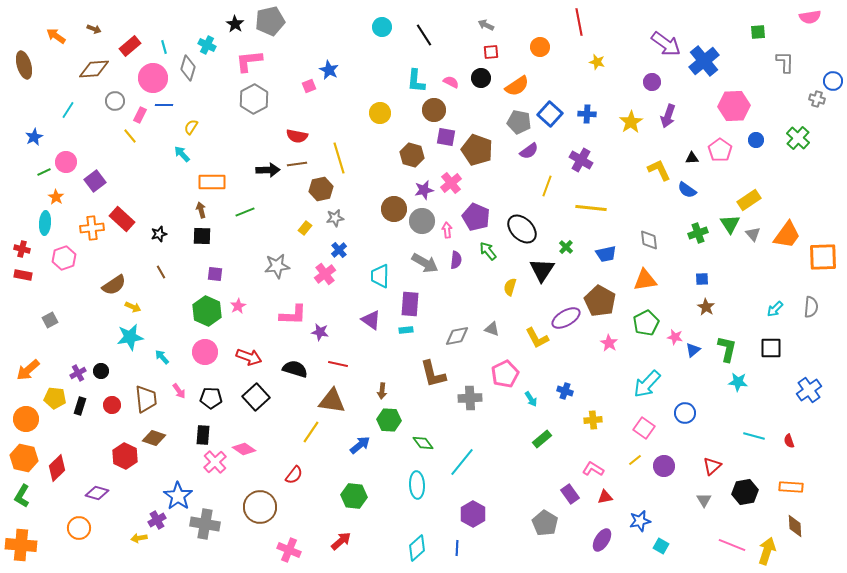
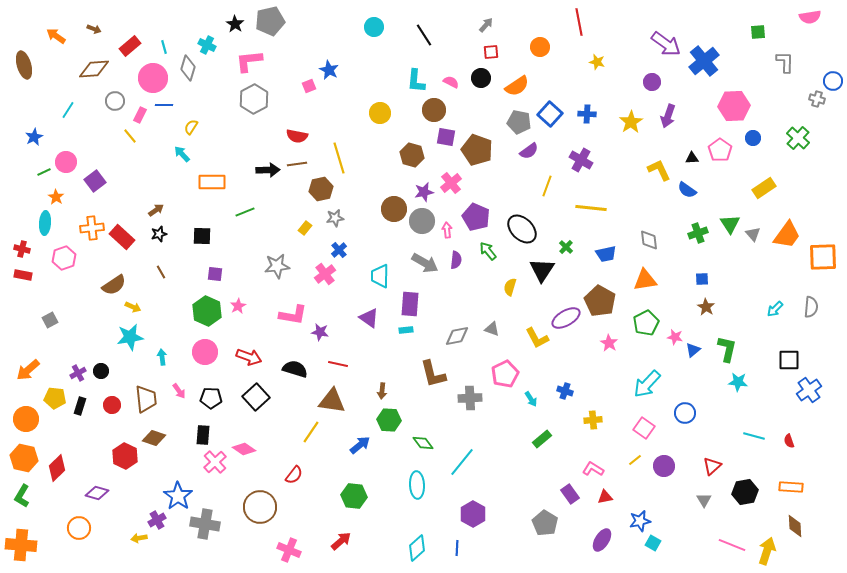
gray arrow at (486, 25): rotated 105 degrees clockwise
cyan circle at (382, 27): moved 8 px left
blue circle at (756, 140): moved 3 px left, 2 px up
purple star at (424, 190): moved 2 px down
yellow rectangle at (749, 200): moved 15 px right, 12 px up
brown arrow at (201, 210): moved 45 px left; rotated 70 degrees clockwise
red rectangle at (122, 219): moved 18 px down
pink L-shape at (293, 315): rotated 8 degrees clockwise
purple triangle at (371, 320): moved 2 px left, 2 px up
black square at (771, 348): moved 18 px right, 12 px down
cyan arrow at (162, 357): rotated 35 degrees clockwise
cyan square at (661, 546): moved 8 px left, 3 px up
